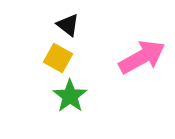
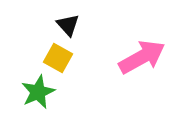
black triangle: rotated 10 degrees clockwise
green star: moved 32 px left, 4 px up; rotated 12 degrees clockwise
